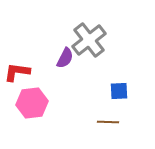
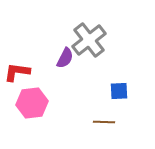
brown line: moved 4 px left
